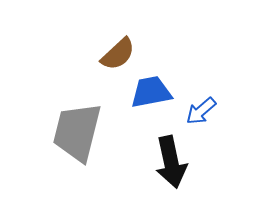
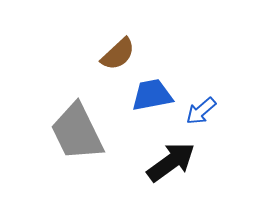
blue trapezoid: moved 1 px right, 3 px down
gray trapezoid: rotated 40 degrees counterclockwise
black arrow: rotated 114 degrees counterclockwise
